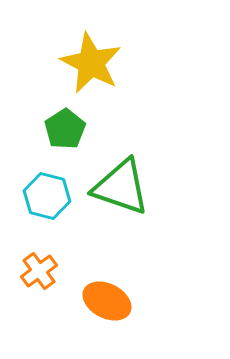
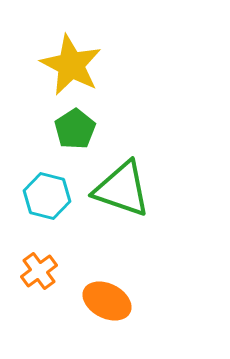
yellow star: moved 20 px left, 2 px down
green pentagon: moved 10 px right
green triangle: moved 1 px right, 2 px down
